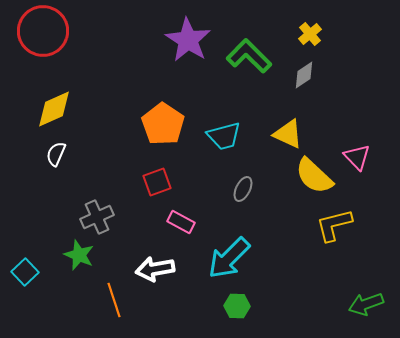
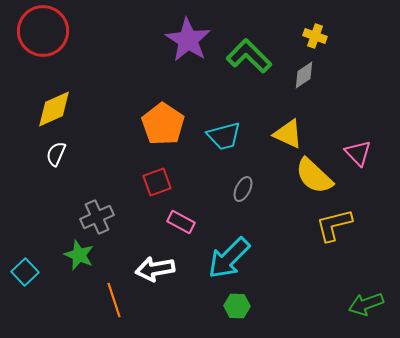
yellow cross: moved 5 px right, 2 px down; rotated 30 degrees counterclockwise
pink triangle: moved 1 px right, 4 px up
